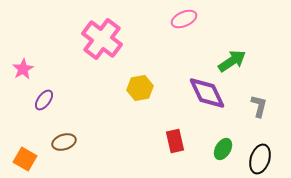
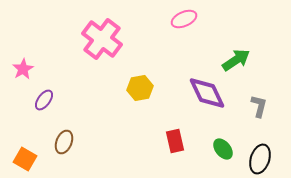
green arrow: moved 4 px right, 1 px up
brown ellipse: rotated 50 degrees counterclockwise
green ellipse: rotated 70 degrees counterclockwise
